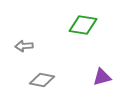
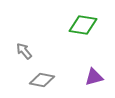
gray arrow: moved 5 px down; rotated 54 degrees clockwise
purple triangle: moved 8 px left
